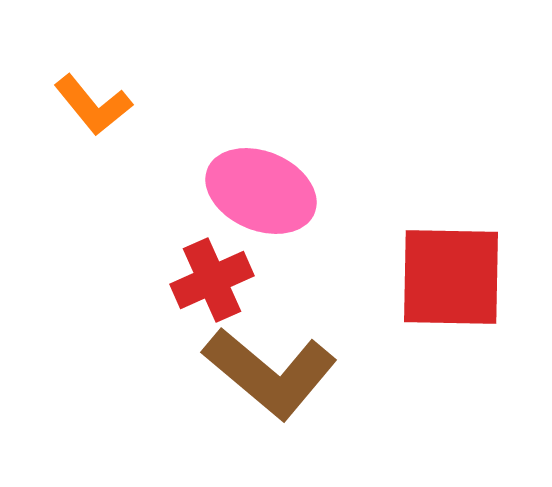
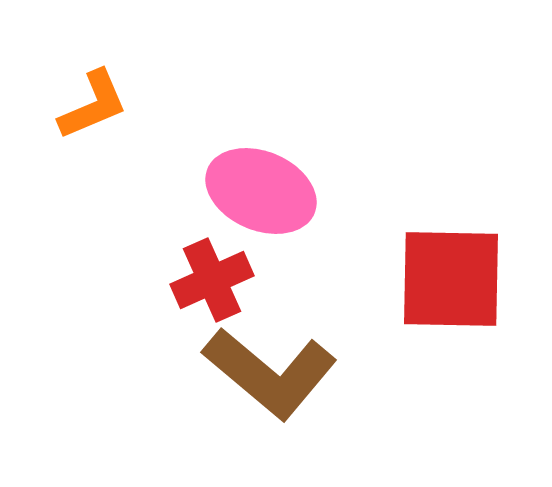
orange L-shape: rotated 74 degrees counterclockwise
red square: moved 2 px down
